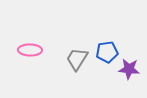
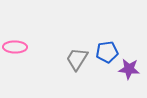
pink ellipse: moved 15 px left, 3 px up
